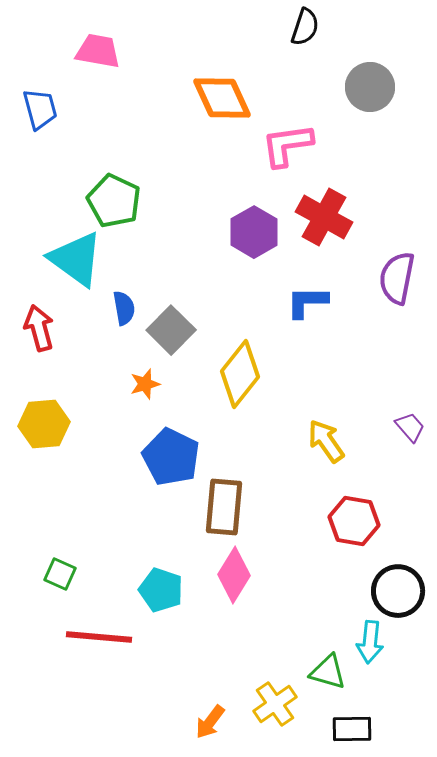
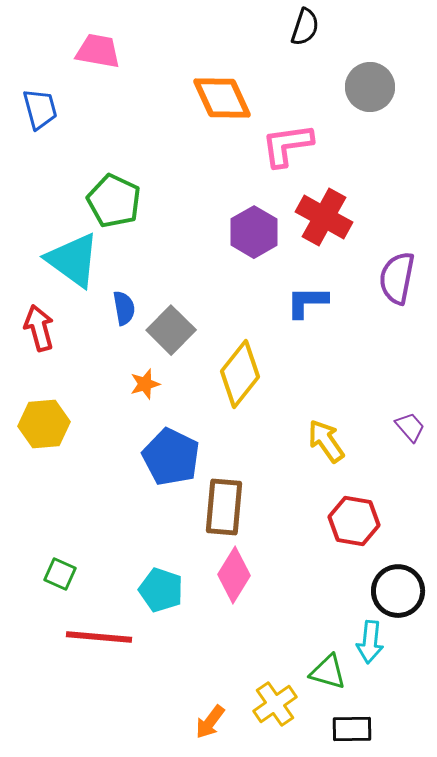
cyan triangle: moved 3 px left, 1 px down
